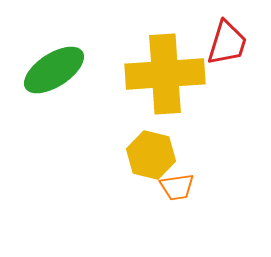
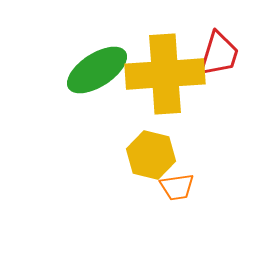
red trapezoid: moved 8 px left, 11 px down
green ellipse: moved 43 px right
